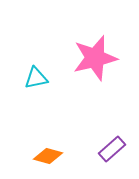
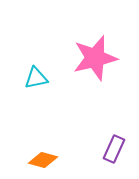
purple rectangle: moved 2 px right; rotated 24 degrees counterclockwise
orange diamond: moved 5 px left, 4 px down
